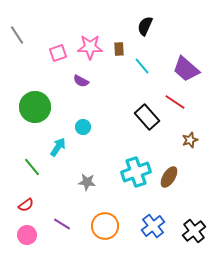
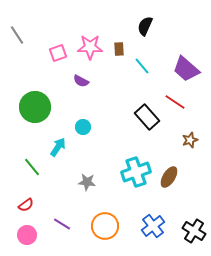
black cross: rotated 20 degrees counterclockwise
